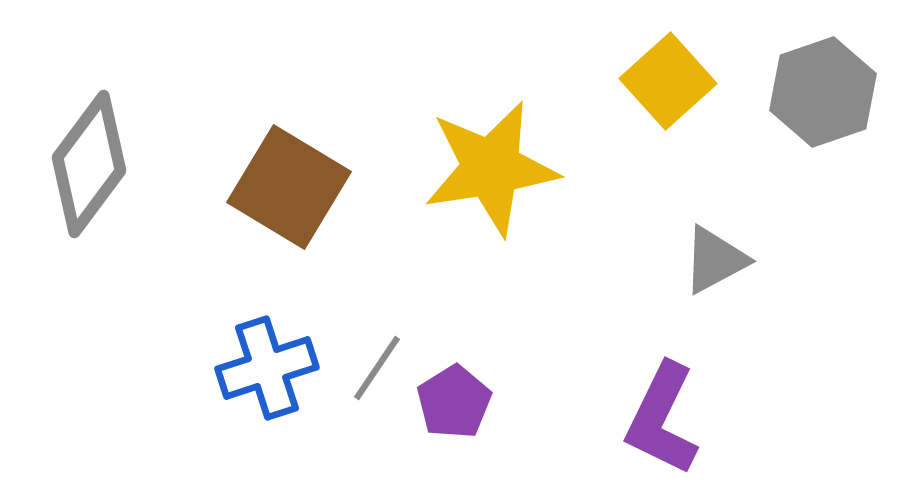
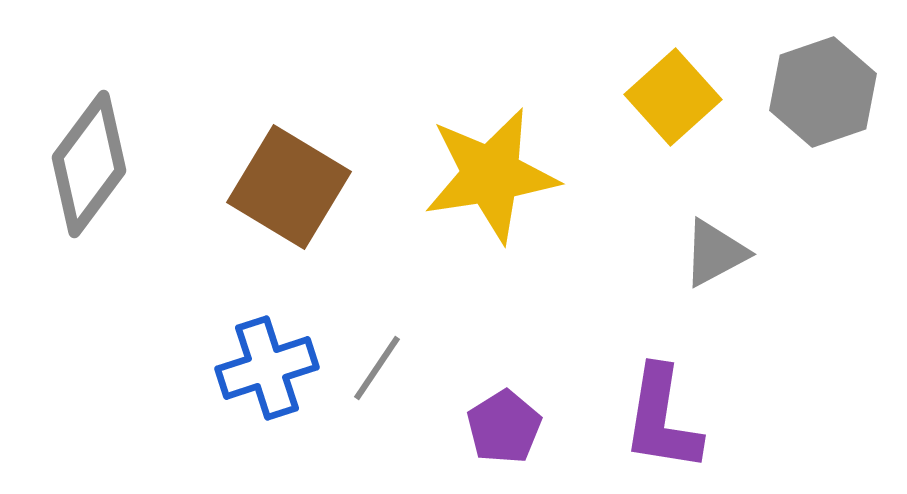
yellow square: moved 5 px right, 16 px down
yellow star: moved 7 px down
gray triangle: moved 7 px up
purple pentagon: moved 50 px right, 25 px down
purple L-shape: rotated 17 degrees counterclockwise
